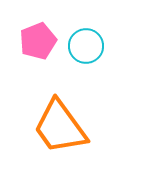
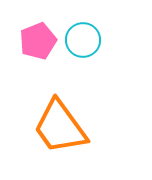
cyan circle: moved 3 px left, 6 px up
